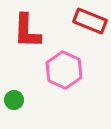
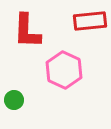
red rectangle: rotated 28 degrees counterclockwise
